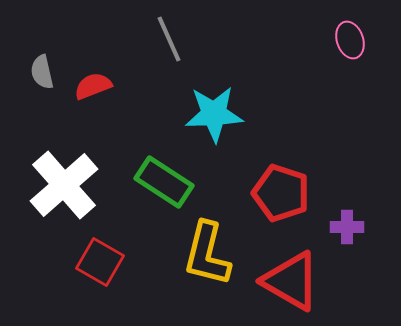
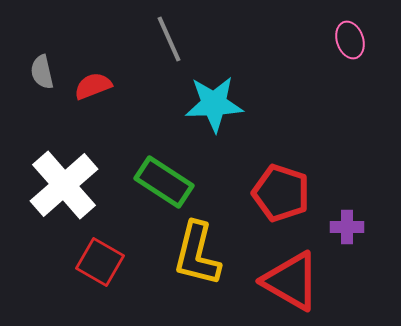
cyan star: moved 10 px up
yellow L-shape: moved 10 px left
